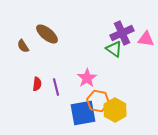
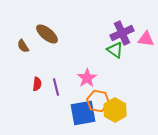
green triangle: moved 1 px right, 1 px down
